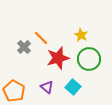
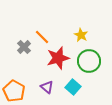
orange line: moved 1 px right, 1 px up
green circle: moved 2 px down
